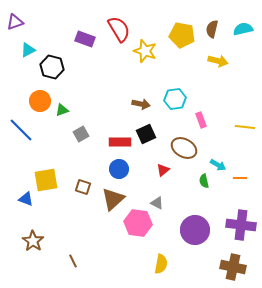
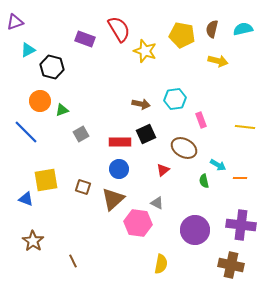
blue line: moved 5 px right, 2 px down
brown cross: moved 2 px left, 2 px up
